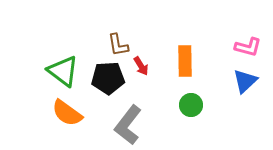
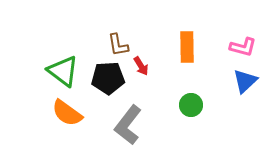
pink L-shape: moved 5 px left
orange rectangle: moved 2 px right, 14 px up
